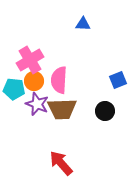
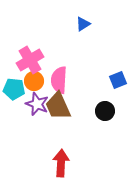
blue triangle: rotated 35 degrees counterclockwise
brown trapezoid: moved 4 px left, 3 px up; rotated 68 degrees clockwise
red arrow: rotated 44 degrees clockwise
